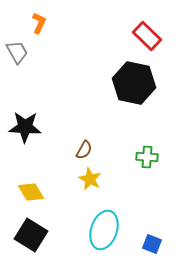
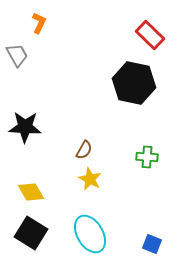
red rectangle: moved 3 px right, 1 px up
gray trapezoid: moved 3 px down
cyan ellipse: moved 14 px left, 4 px down; rotated 48 degrees counterclockwise
black square: moved 2 px up
